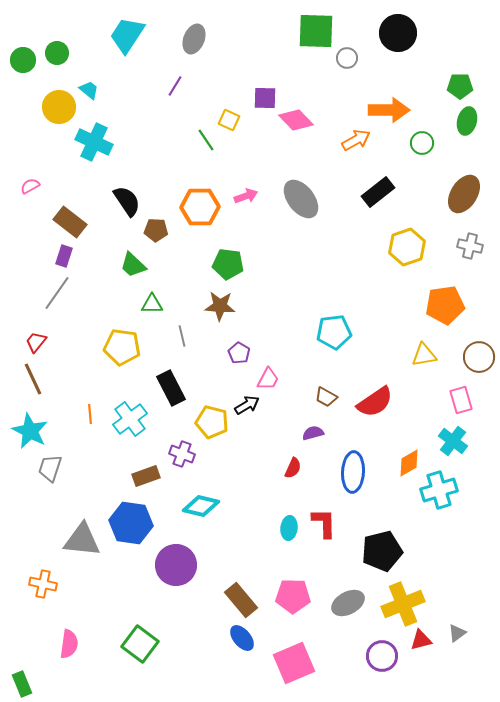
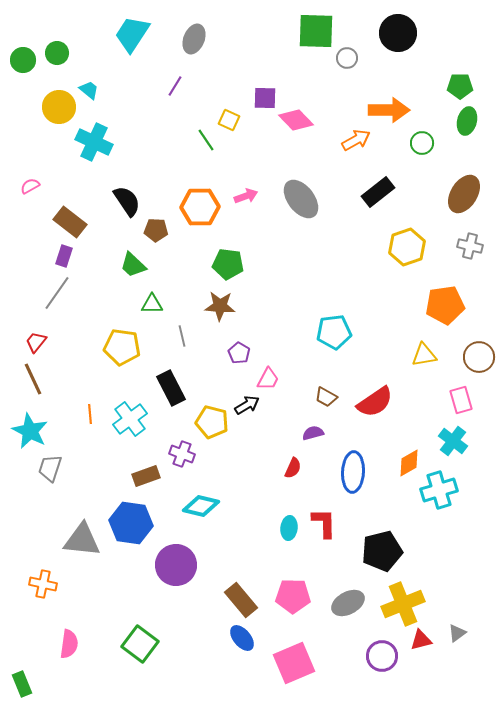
cyan trapezoid at (127, 35): moved 5 px right, 1 px up
